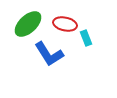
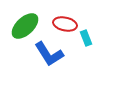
green ellipse: moved 3 px left, 2 px down
